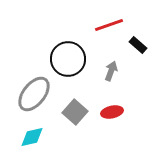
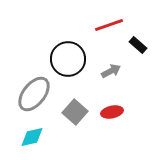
gray arrow: rotated 42 degrees clockwise
